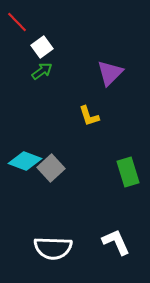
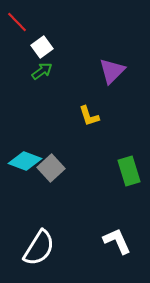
purple triangle: moved 2 px right, 2 px up
green rectangle: moved 1 px right, 1 px up
white L-shape: moved 1 px right, 1 px up
white semicircle: moved 14 px left; rotated 60 degrees counterclockwise
